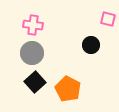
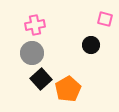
pink square: moved 3 px left
pink cross: moved 2 px right; rotated 18 degrees counterclockwise
black square: moved 6 px right, 3 px up
orange pentagon: rotated 15 degrees clockwise
